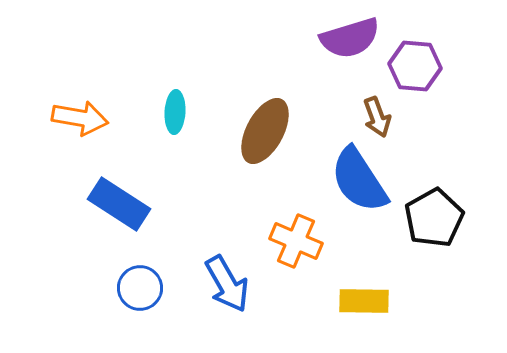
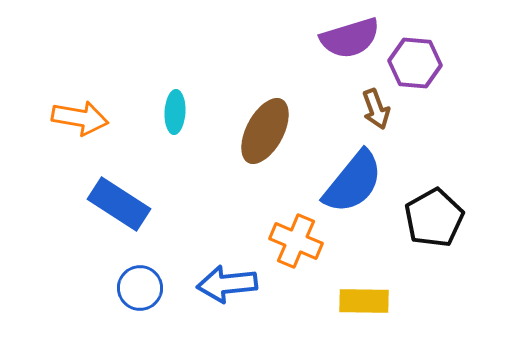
purple hexagon: moved 3 px up
brown arrow: moved 1 px left, 8 px up
blue semicircle: moved 6 px left, 2 px down; rotated 108 degrees counterclockwise
blue arrow: rotated 114 degrees clockwise
